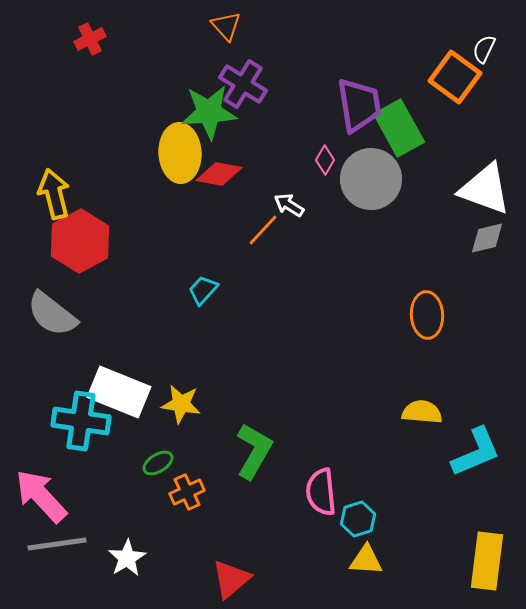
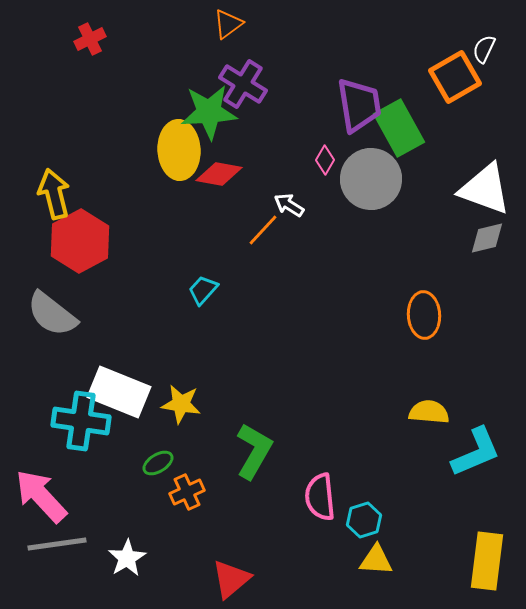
orange triangle: moved 2 px right, 2 px up; rotated 36 degrees clockwise
orange square: rotated 24 degrees clockwise
yellow ellipse: moved 1 px left, 3 px up
orange ellipse: moved 3 px left
yellow semicircle: moved 7 px right
pink semicircle: moved 1 px left, 5 px down
cyan hexagon: moved 6 px right, 1 px down
yellow triangle: moved 10 px right
